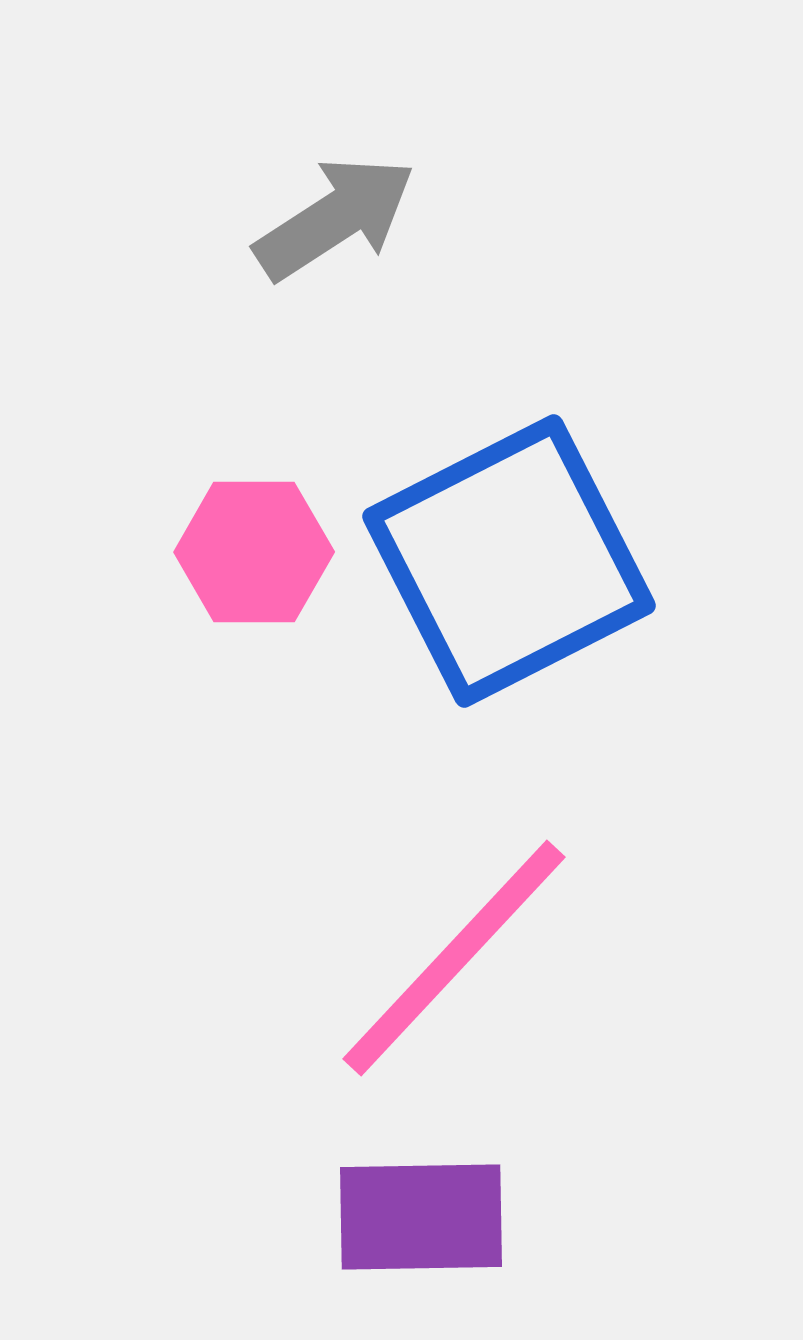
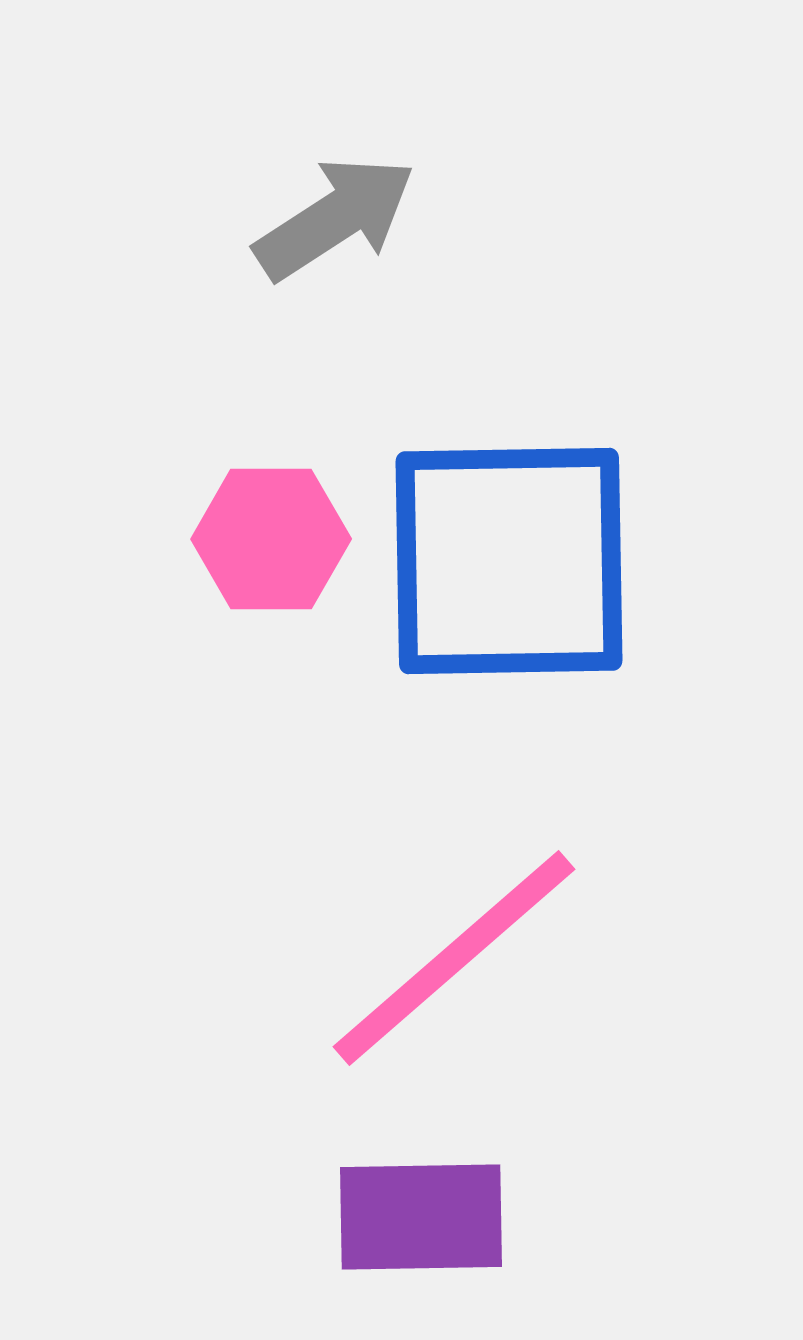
pink hexagon: moved 17 px right, 13 px up
blue square: rotated 26 degrees clockwise
pink line: rotated 6 degrees clockwise
